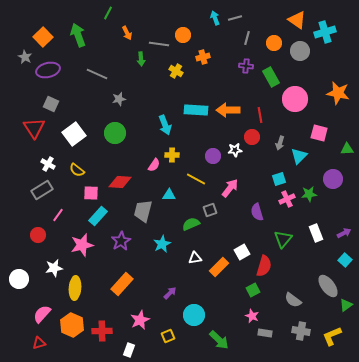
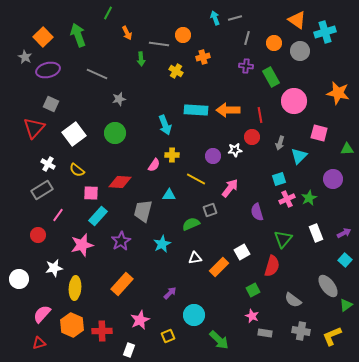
pink circle at (295, 99): moved 1 px left, 2 px down
red triangle at (34, 128): rotated 15 degrees clockwise
green star at (309, 194): moved 4 px down; rotated 21 degrees counterclockwise
red semicircle at (264, 266): moved 8 px right
